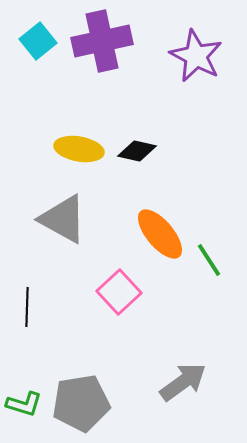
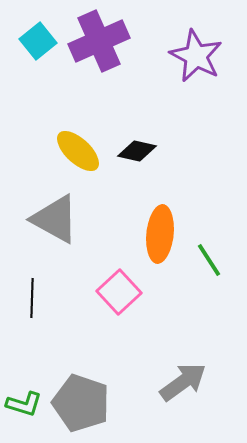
purple cross: moved 3 px left; rotated 12 degrees counterclockwise
yellow ellipse: moved 1 px left, 2 px down; rotated 33 degrees clockwise
gray triangle: moved 8 px left
orange ellipse: rotated 46 degrees clockwise
black line: moved 5 px right, 9 px up
gray pentagon: rotated 28 degrees clockwise
